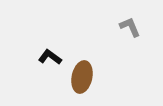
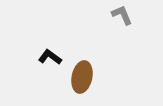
gray L-shape: moved 8 px left, 12 px up
